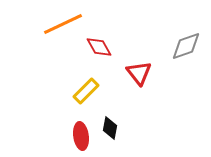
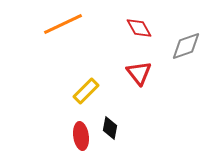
red diamond: moved 40 px right, 19 px up
